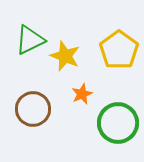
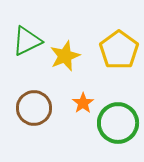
green triangle: moved 3 px left, 1 px down
yellow star: rotated 28 degrees clockwise
orange star: moved 1 px right, 9 px down; rotated 10 degrees counterclockwise
brown circle: moved 1 px right, 1 px up
